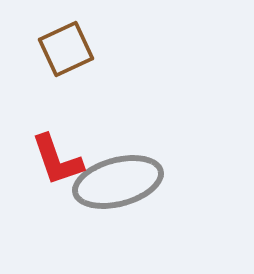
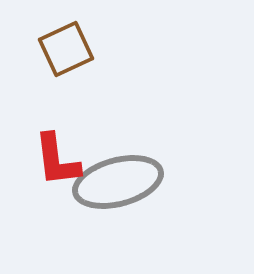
red L-shape: rotated 12 degrees clockwise
